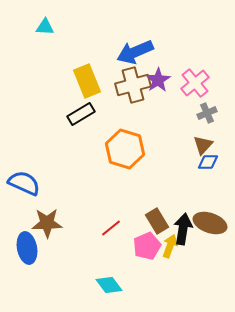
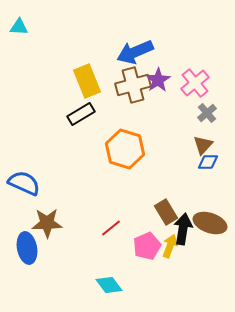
cyan triangle: moved 26 px left
gray cross: rotated 18 degrees counterclockwise
brown rectangle: moved 9 px right, 9 px up
